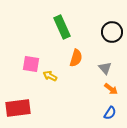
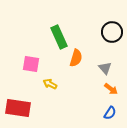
green rectangle: moved 3 px left, 10 px down
yellow arrow: moved 8 px down
red rectangle: rotated 15 degrees clockwise
